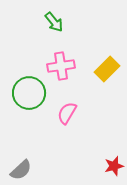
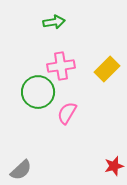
green arrow: rotated 60 degrees counterclockwise
green circle: moved 9 px right, 1 px up
